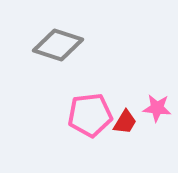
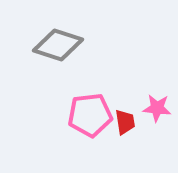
red trapezoid: rotated 40 degrees counterclockwise
